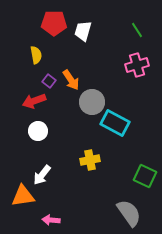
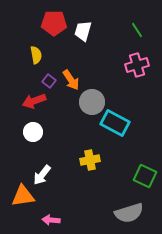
white circle: moved 5 px left, 1 px down
gray semicircle: rotated 108 degrees clockwise
